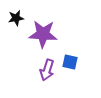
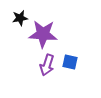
black star: moved 4 px right
purple arrow: moved 5 px up
